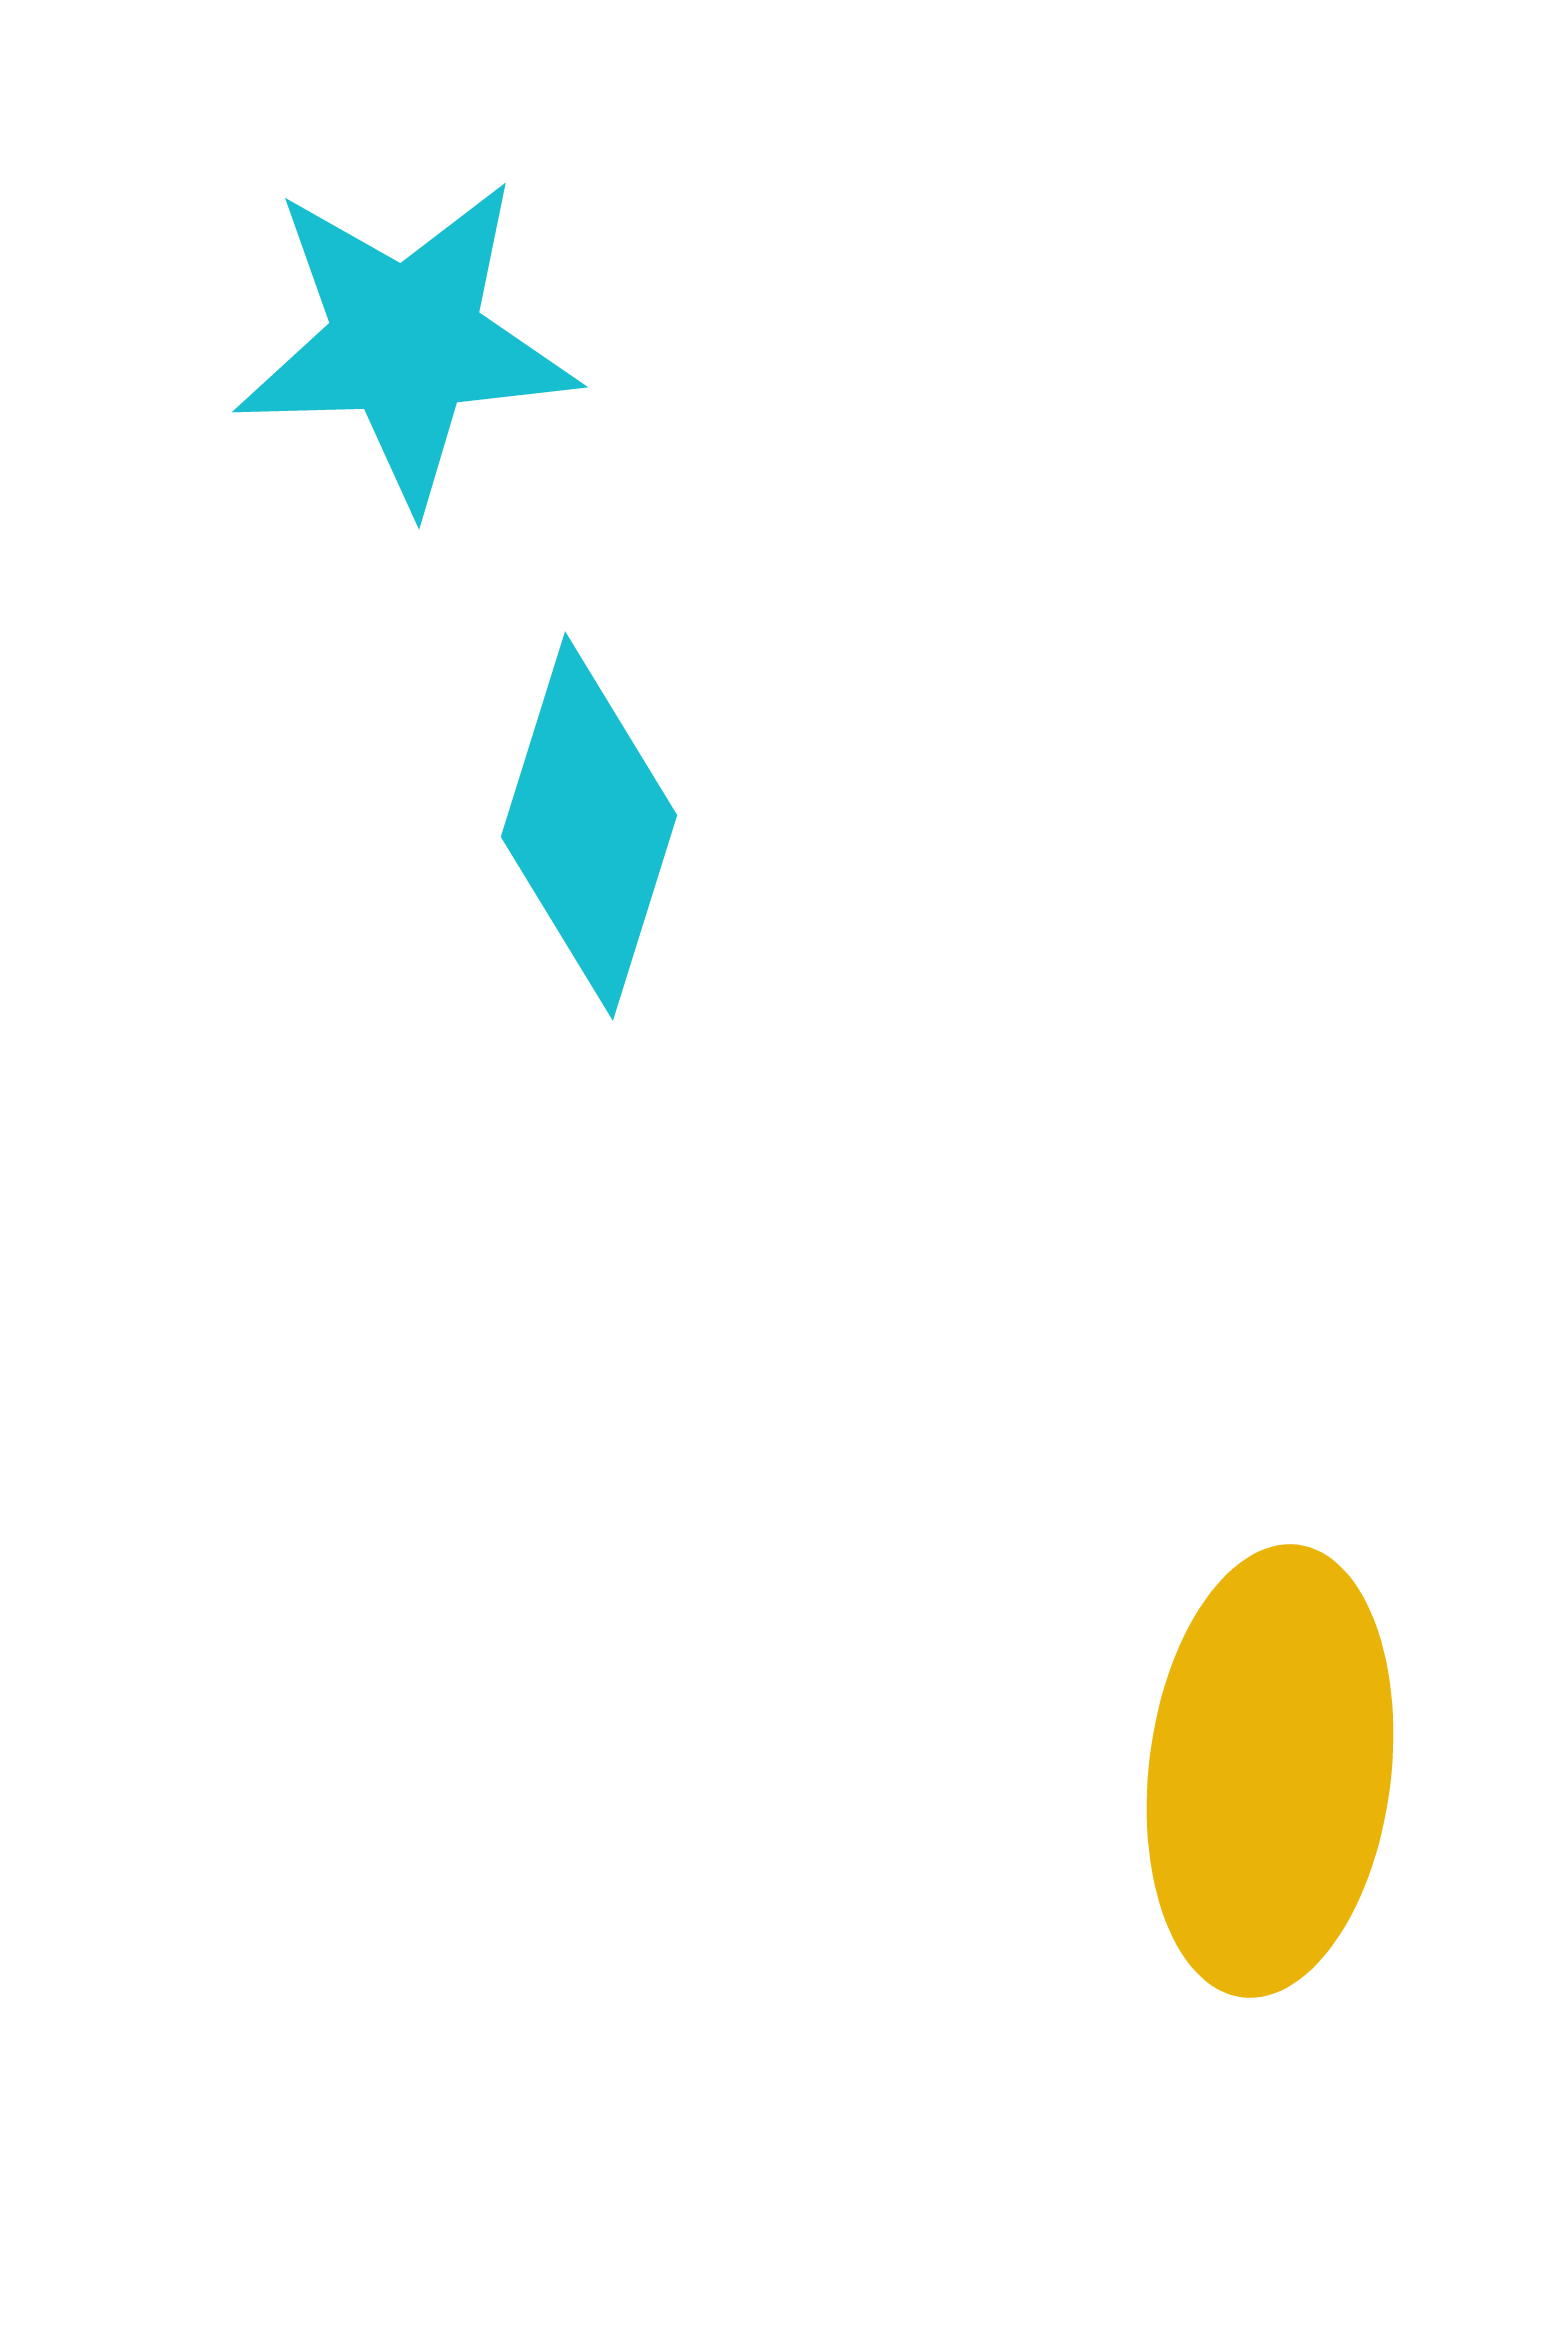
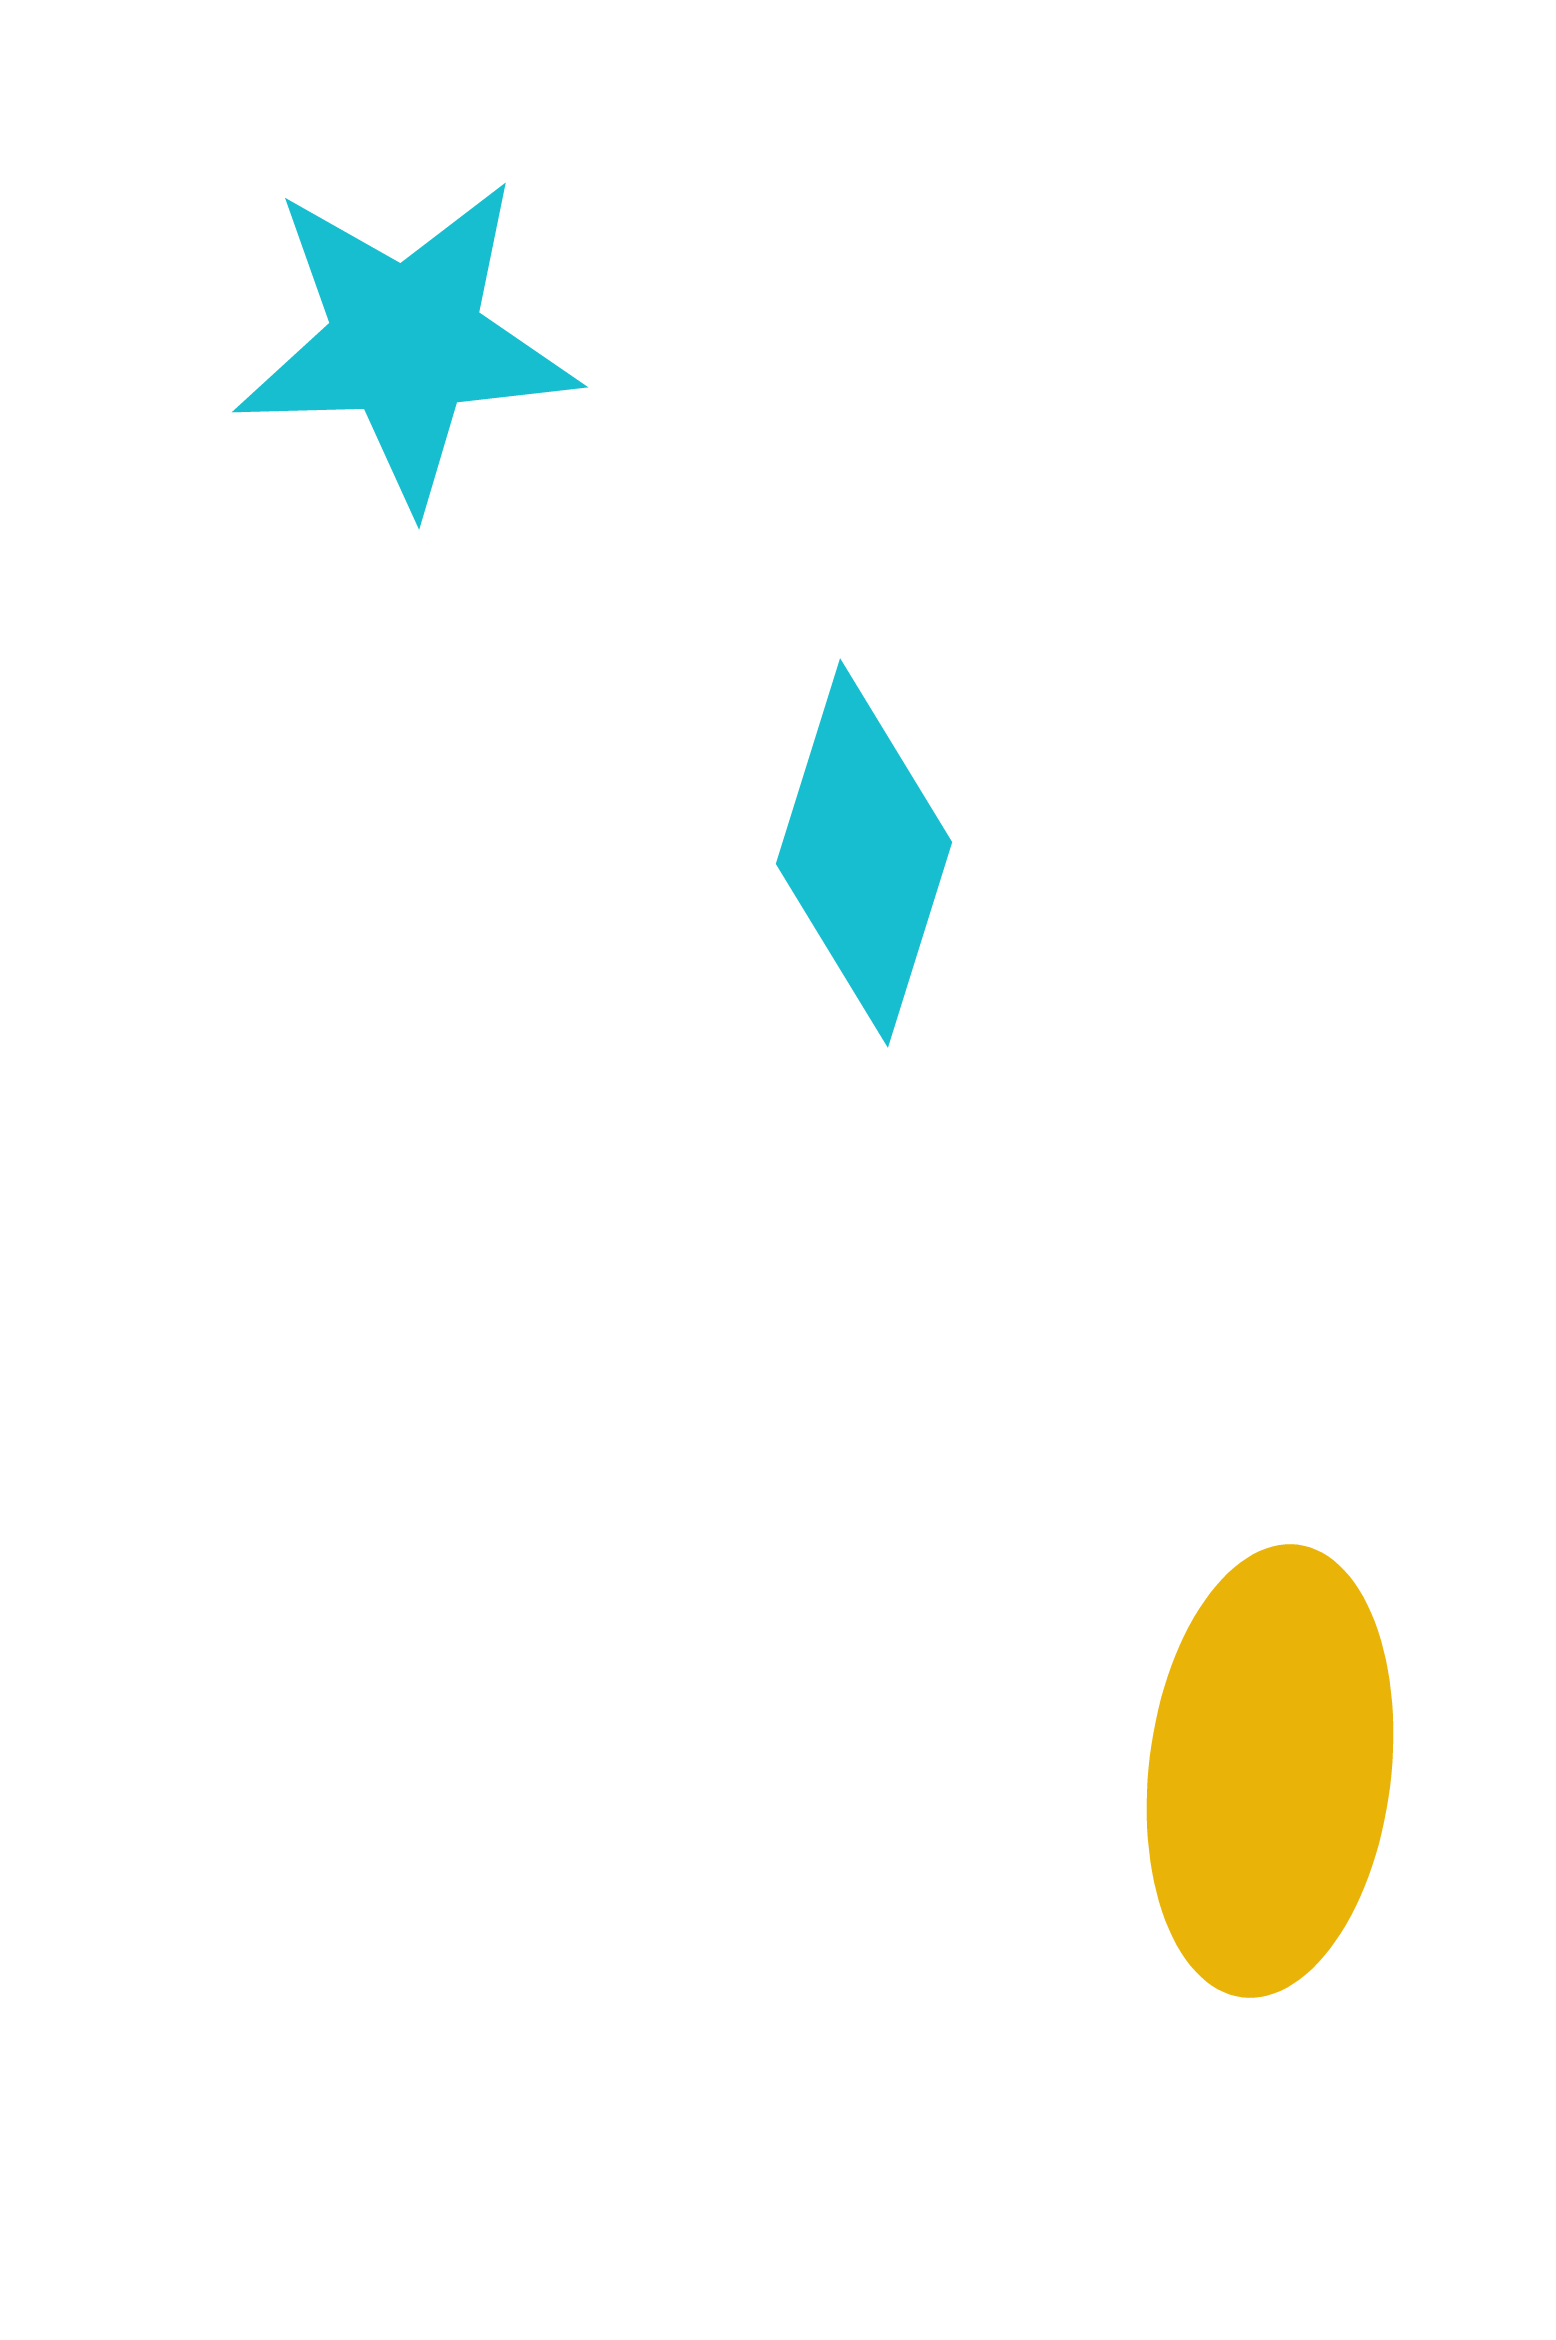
cyan diamond: moved 275 px right, 27 px down
